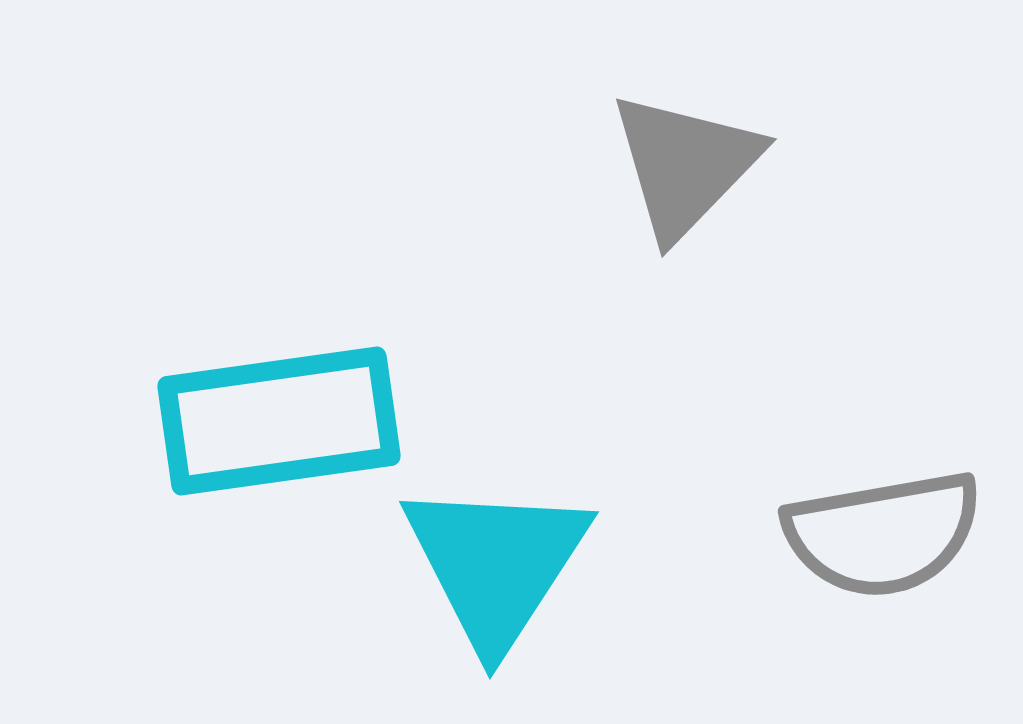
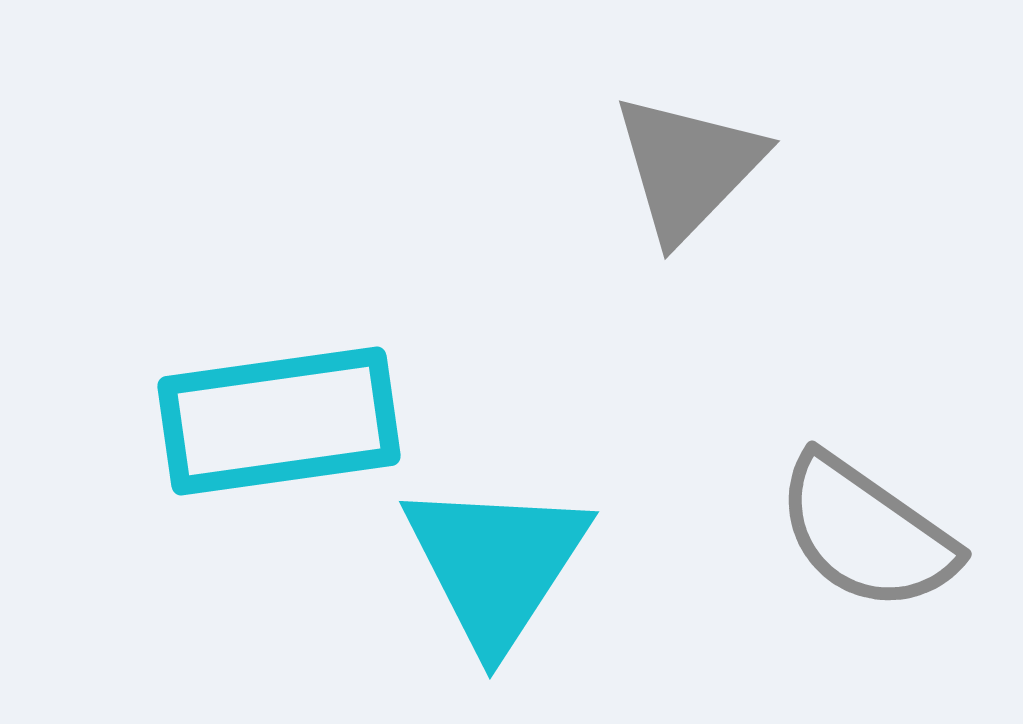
gray triangle: moved 3 px right, 2 px down
gray semicircle: moved 17 px left, 1 px up; rotated 45 degrees clockwise
